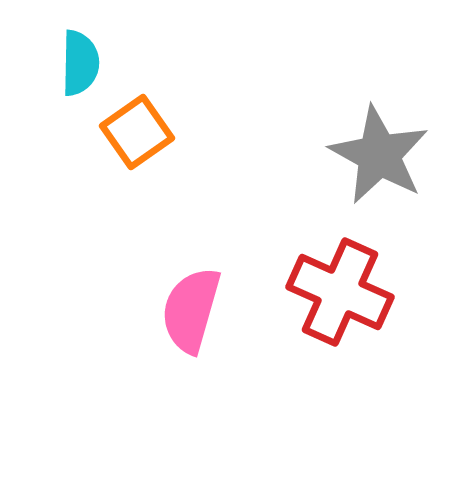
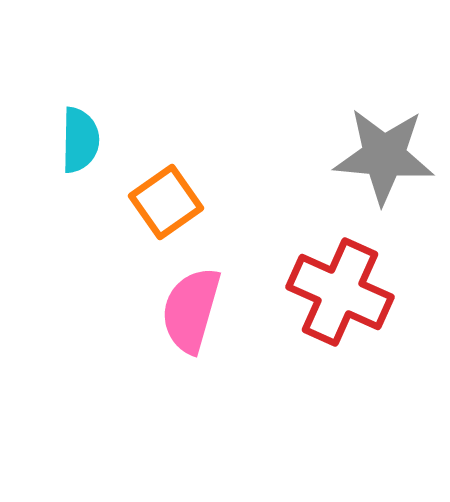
cyan semicircle: moved 77 px down
orange square: moved 29 px right, 70 px down
gray star: moved 5 px right, 1 px down; rotated 24 degrees counterclockwise
